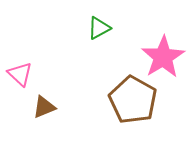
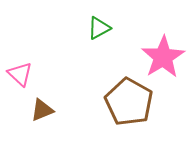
brown pentagon: moved 4 px left, 2 px down
brown triangle: moved 2 px left, 3 px down
